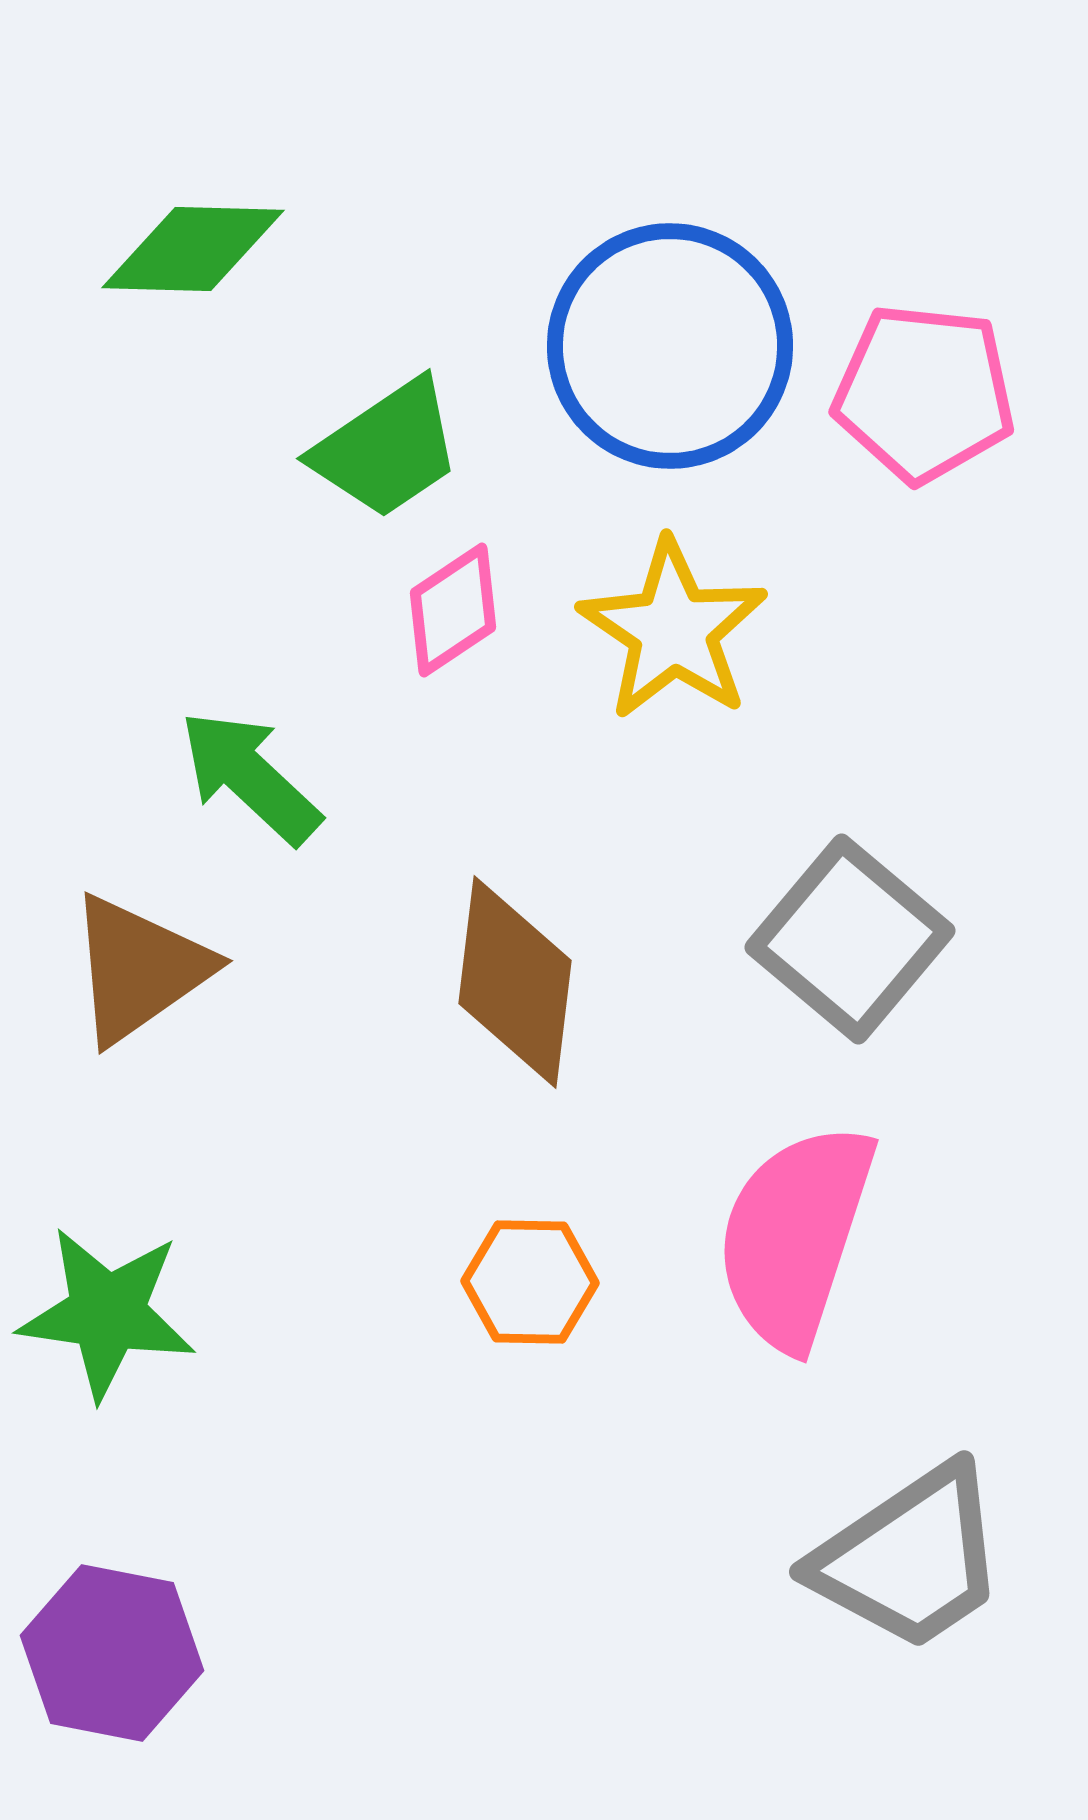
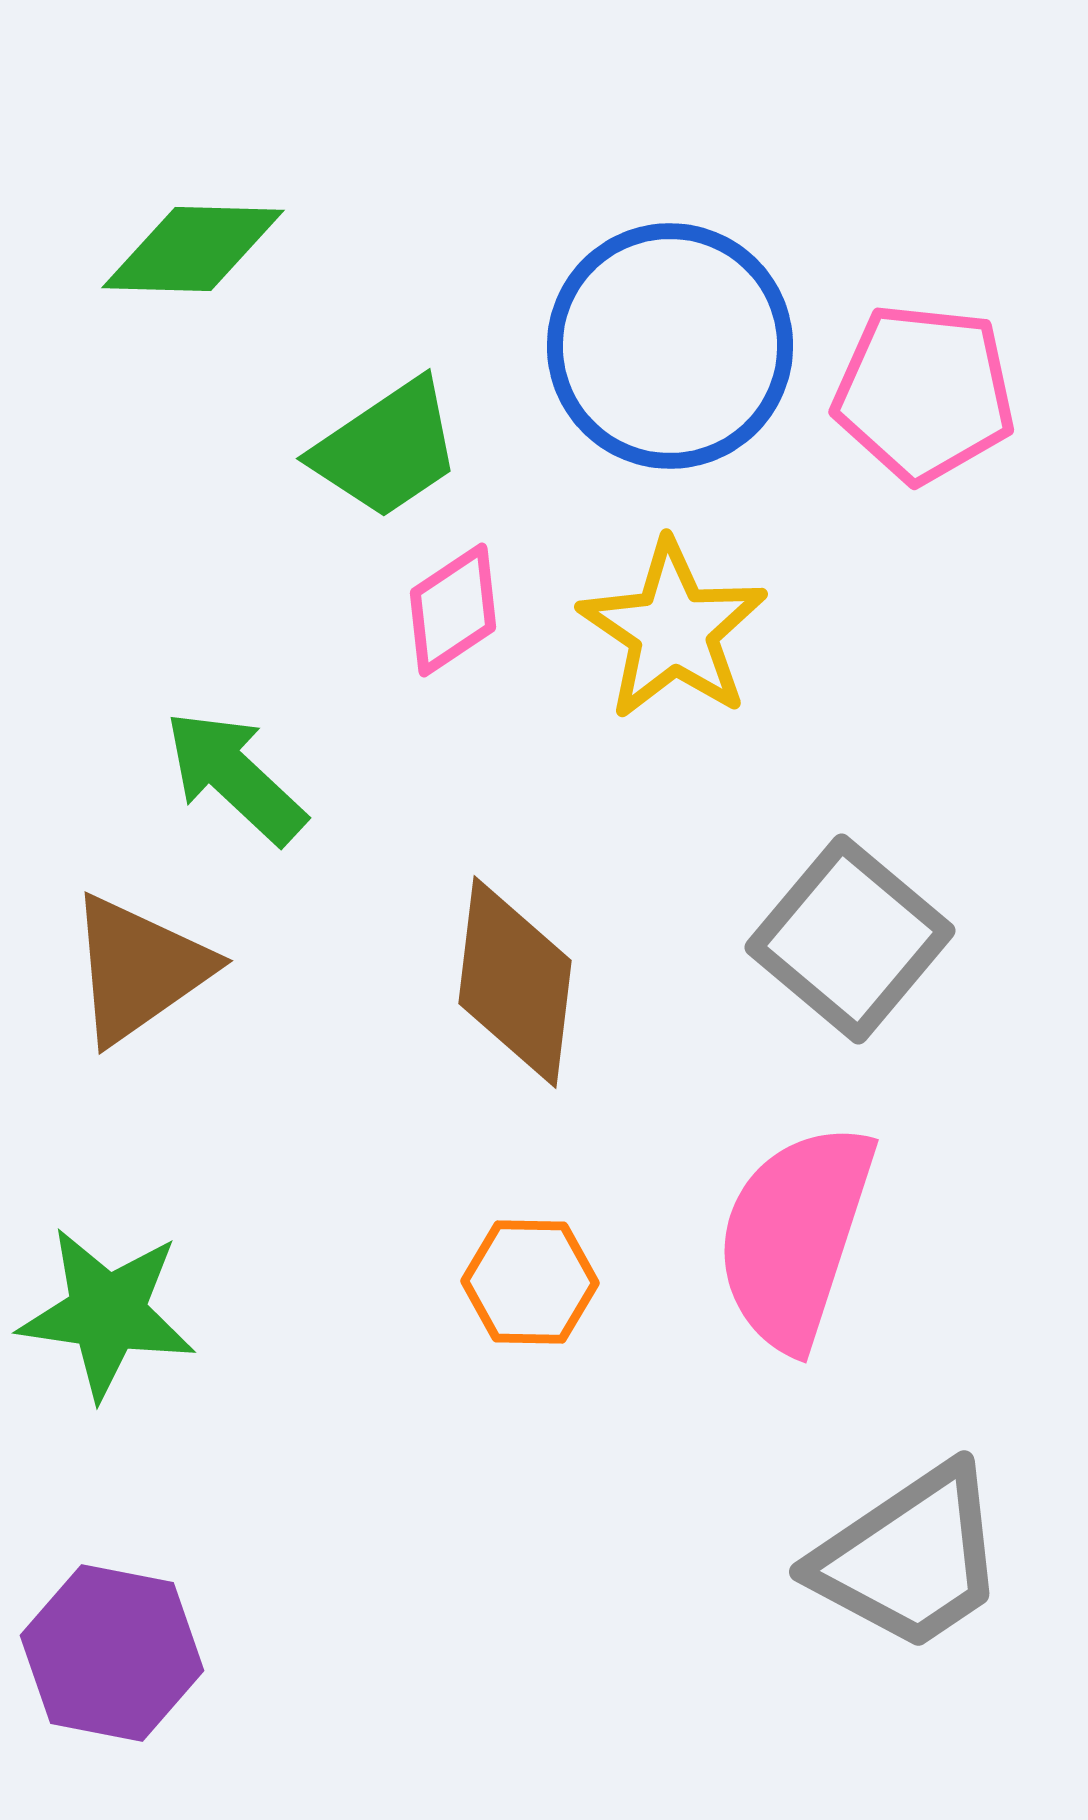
green arrow: moved 15 px left
